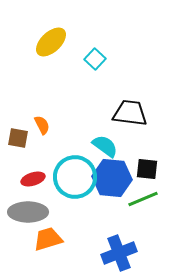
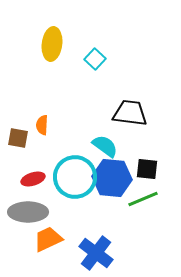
yellow ellipse: moved 1 px right, 2 px down; rotated 40 degrees counterclockwise
orange semicircle: rotated 150 degrees counterclockwise
orange trapezoid: rotated 8 degrees counterclockwise
blue cross: moved 23 px left; rotated 32 degrees counterclockwise
